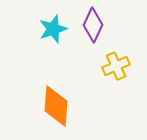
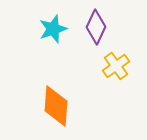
purple diamond: moved 3 px right, 2 px down
yellow cross: rotated 12 degrees counterclockwise
